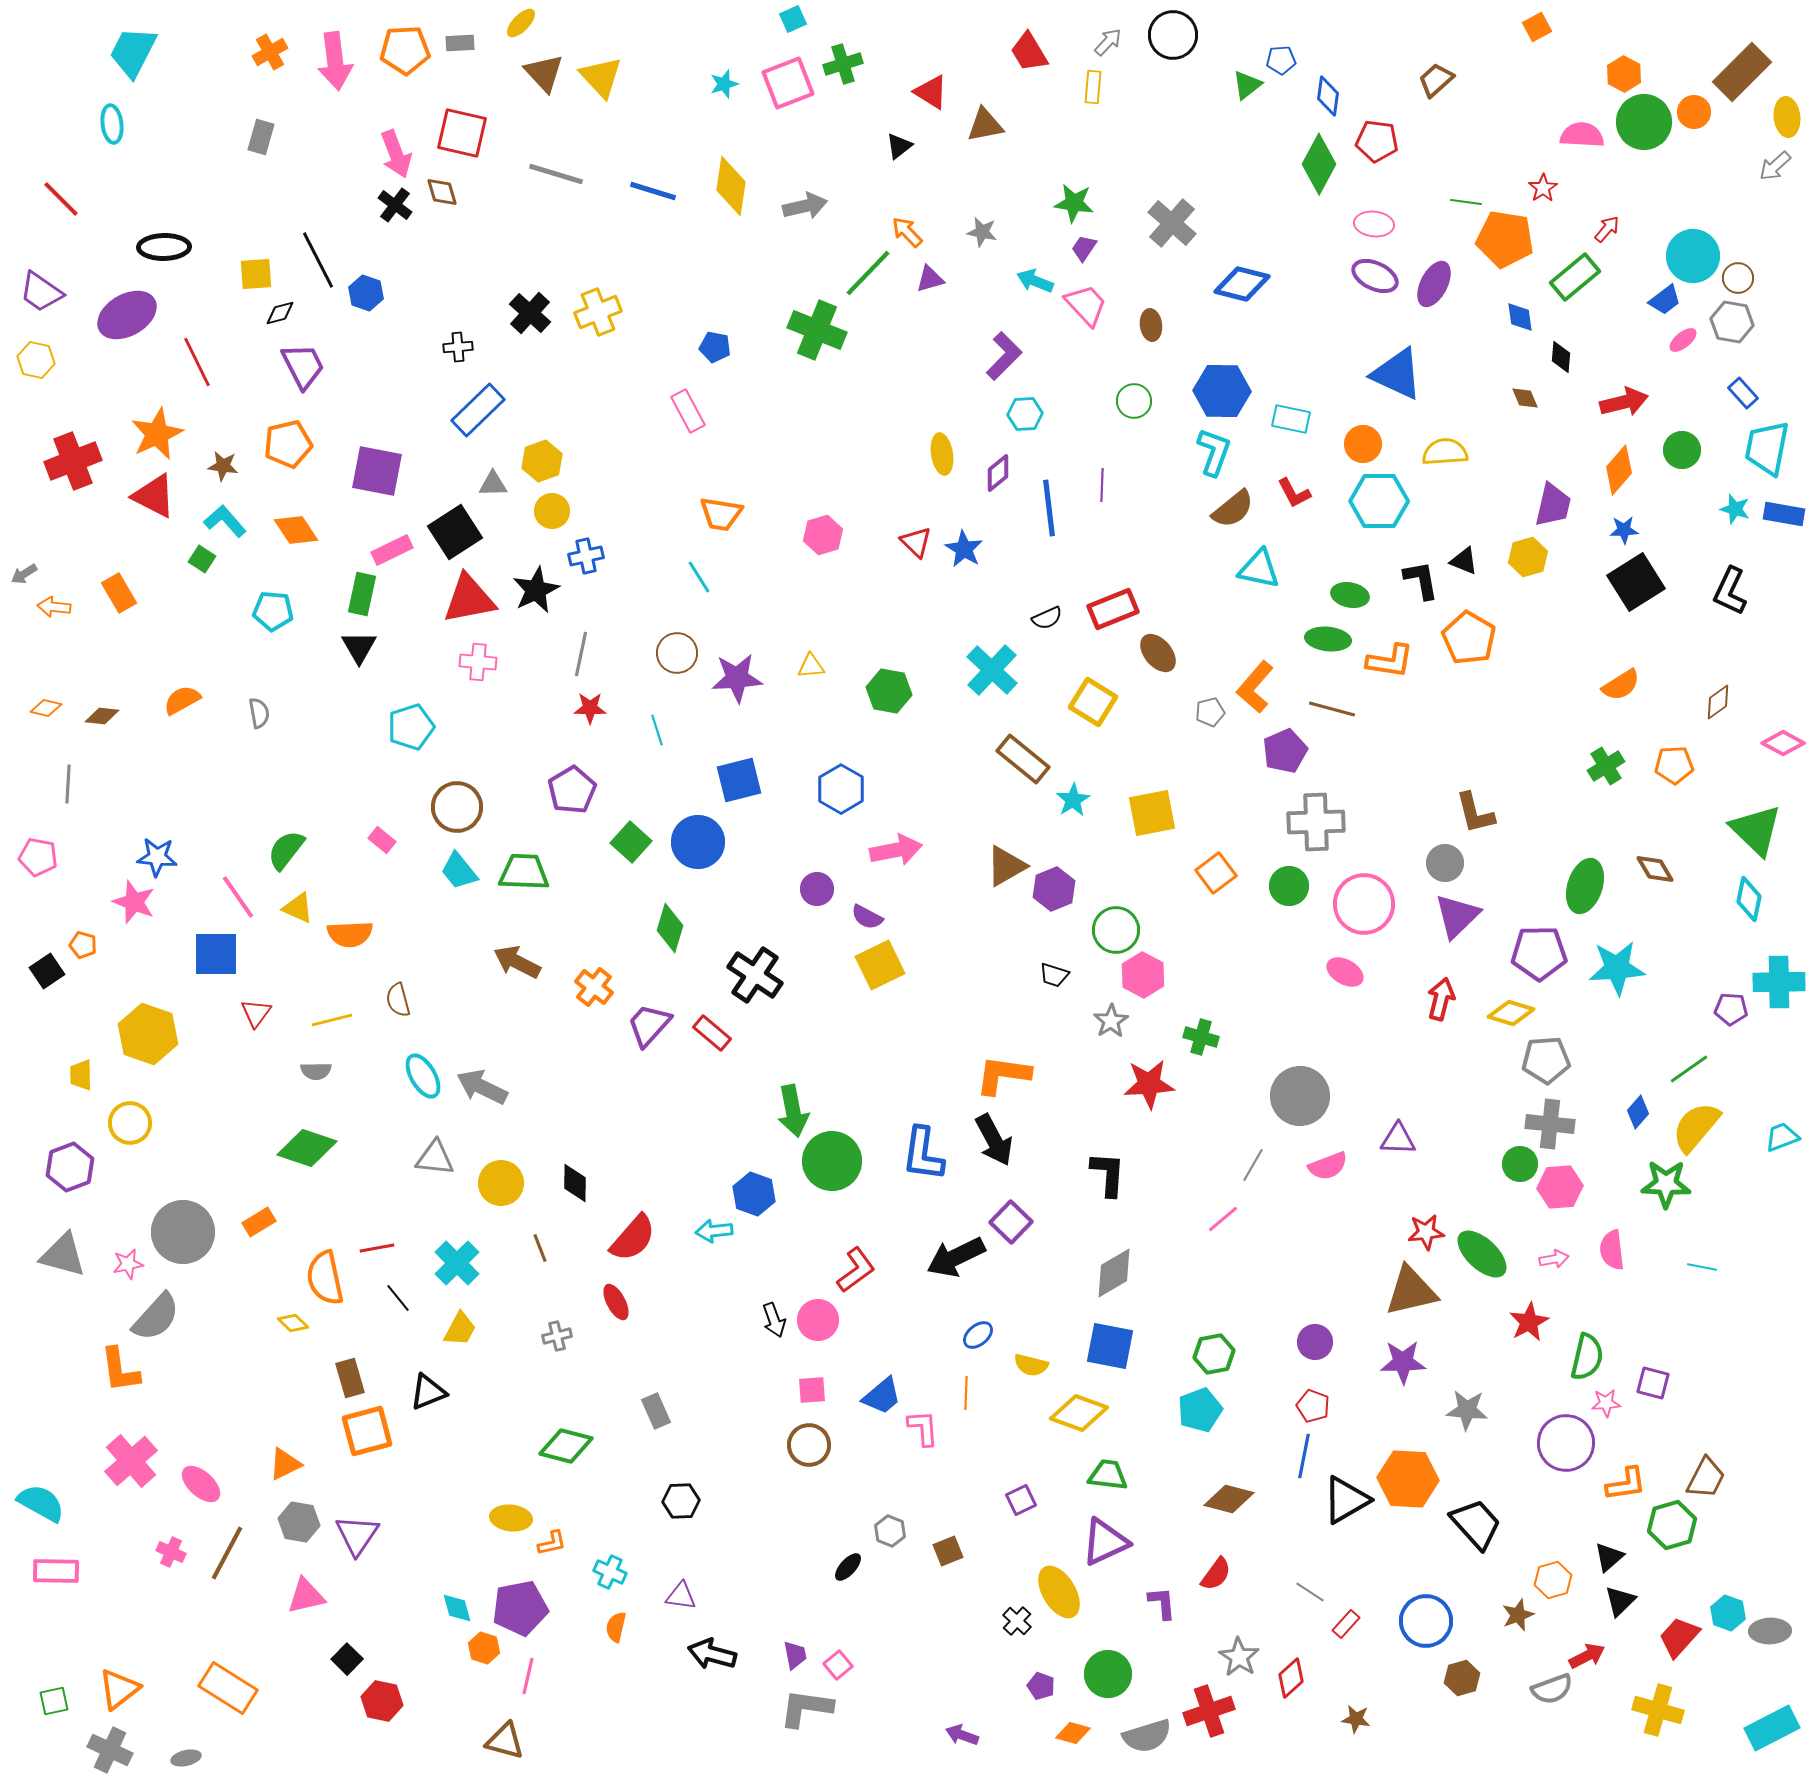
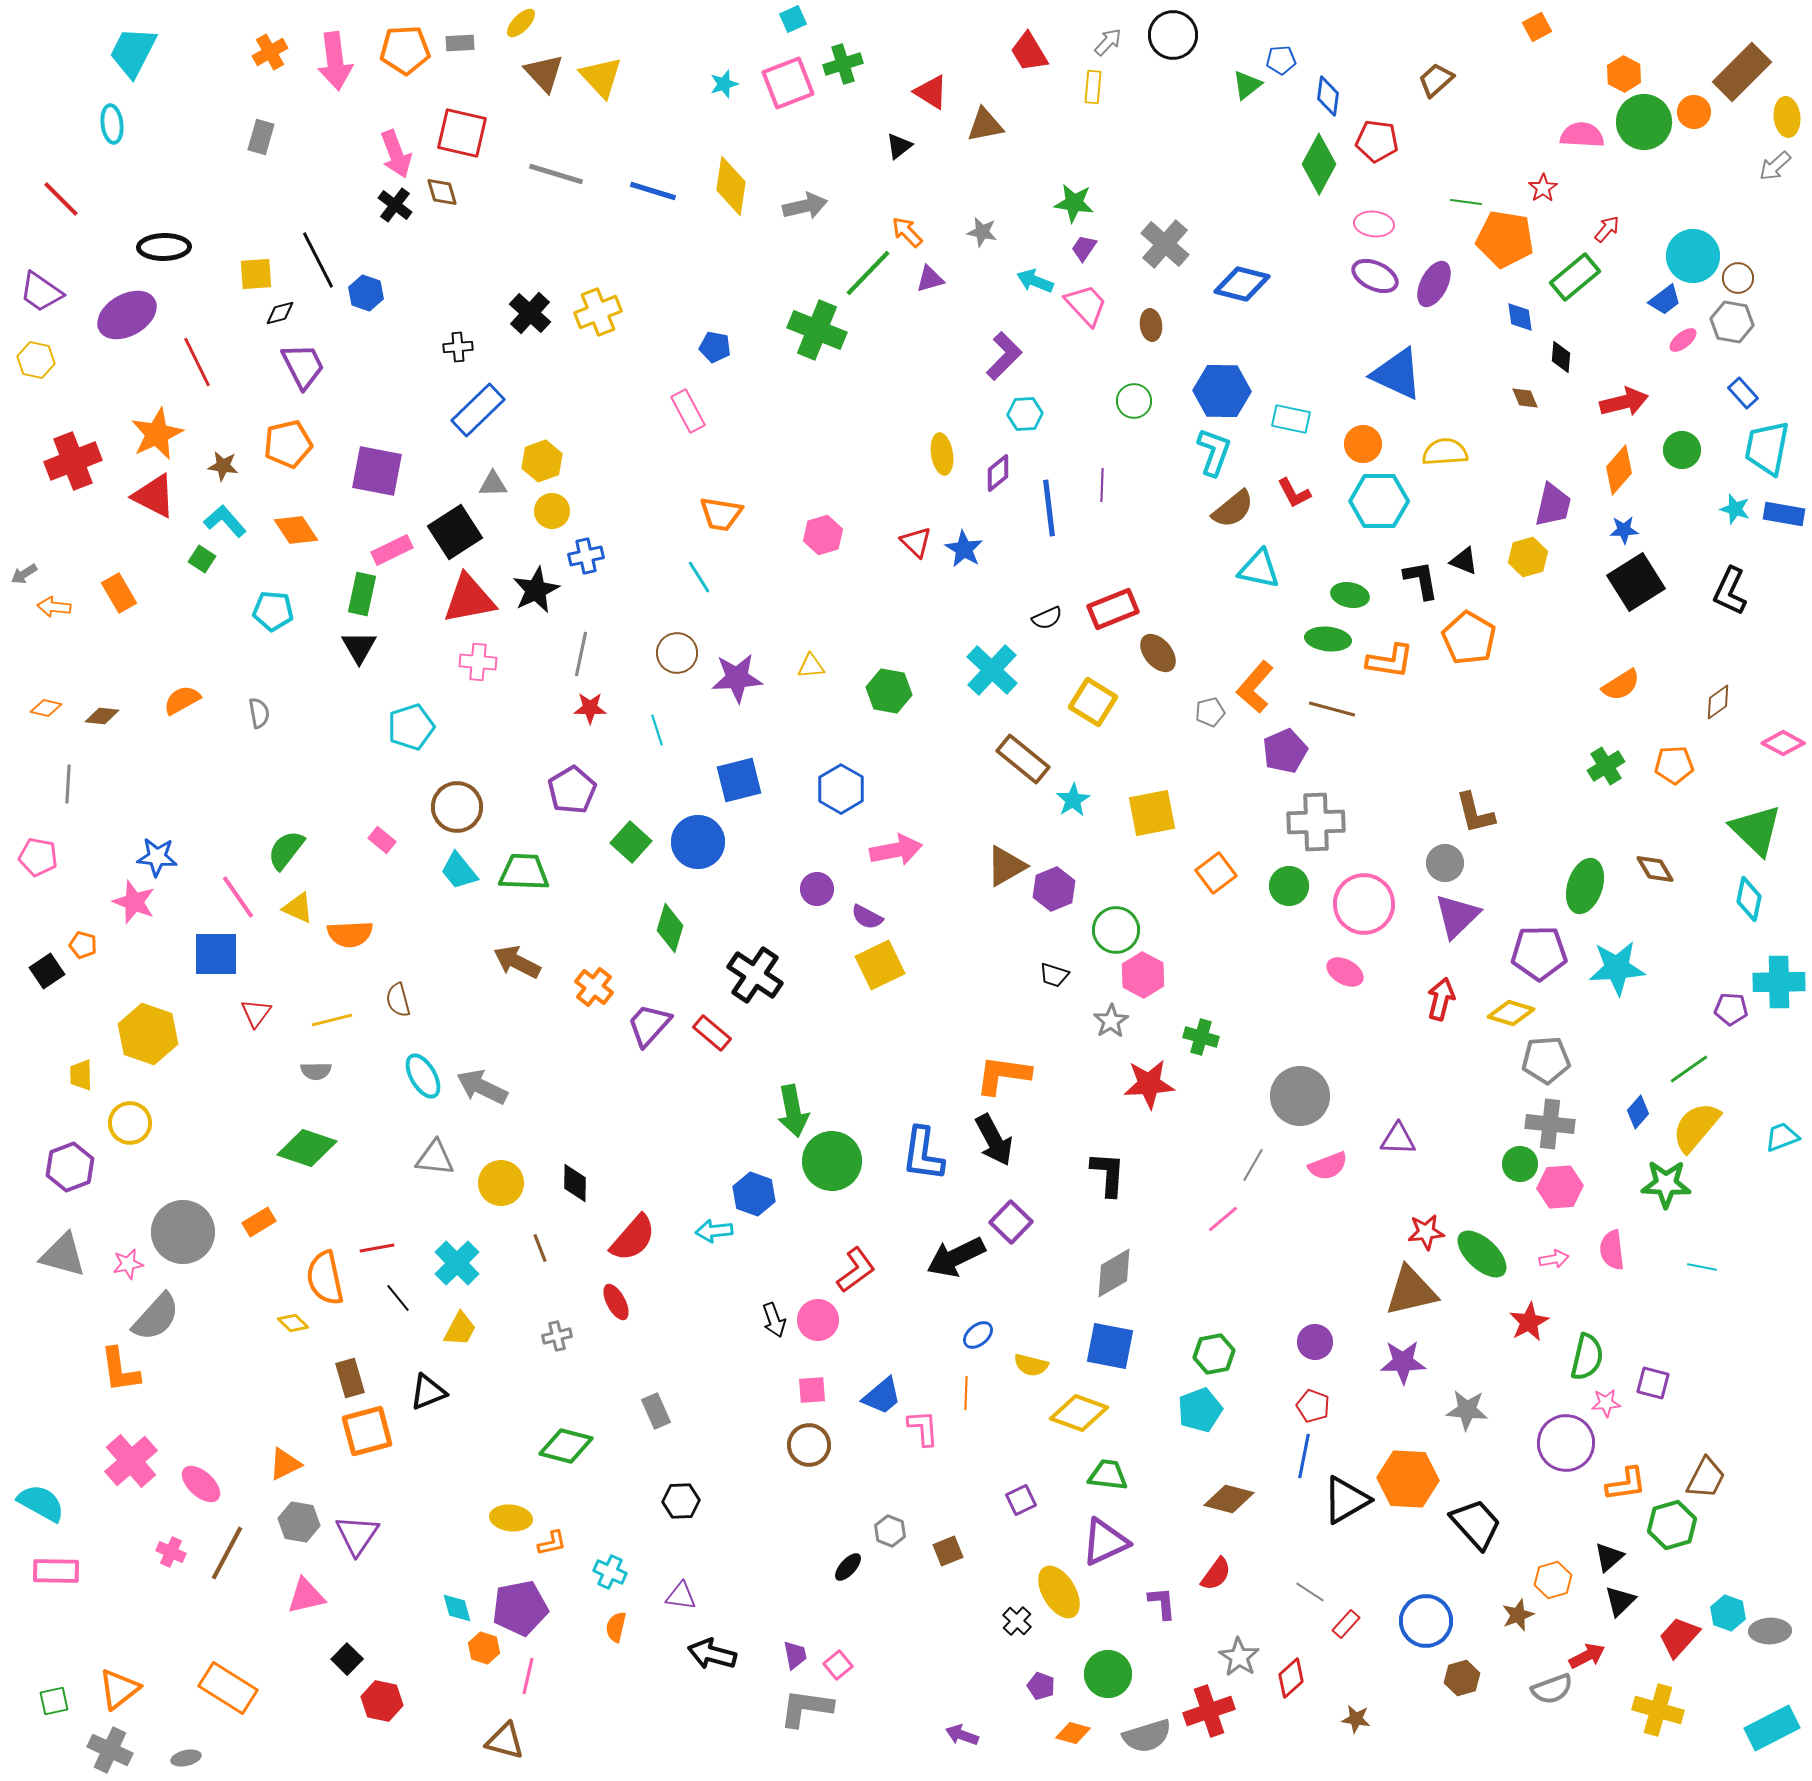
gray cross at (1172, 223): moved 7 px left, 21 px down
